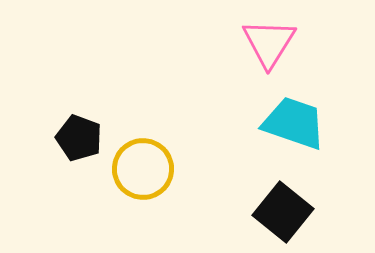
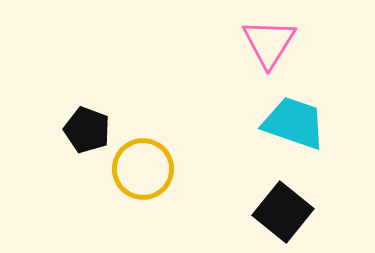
black pentagon: moved 8 px right, 8 px up
